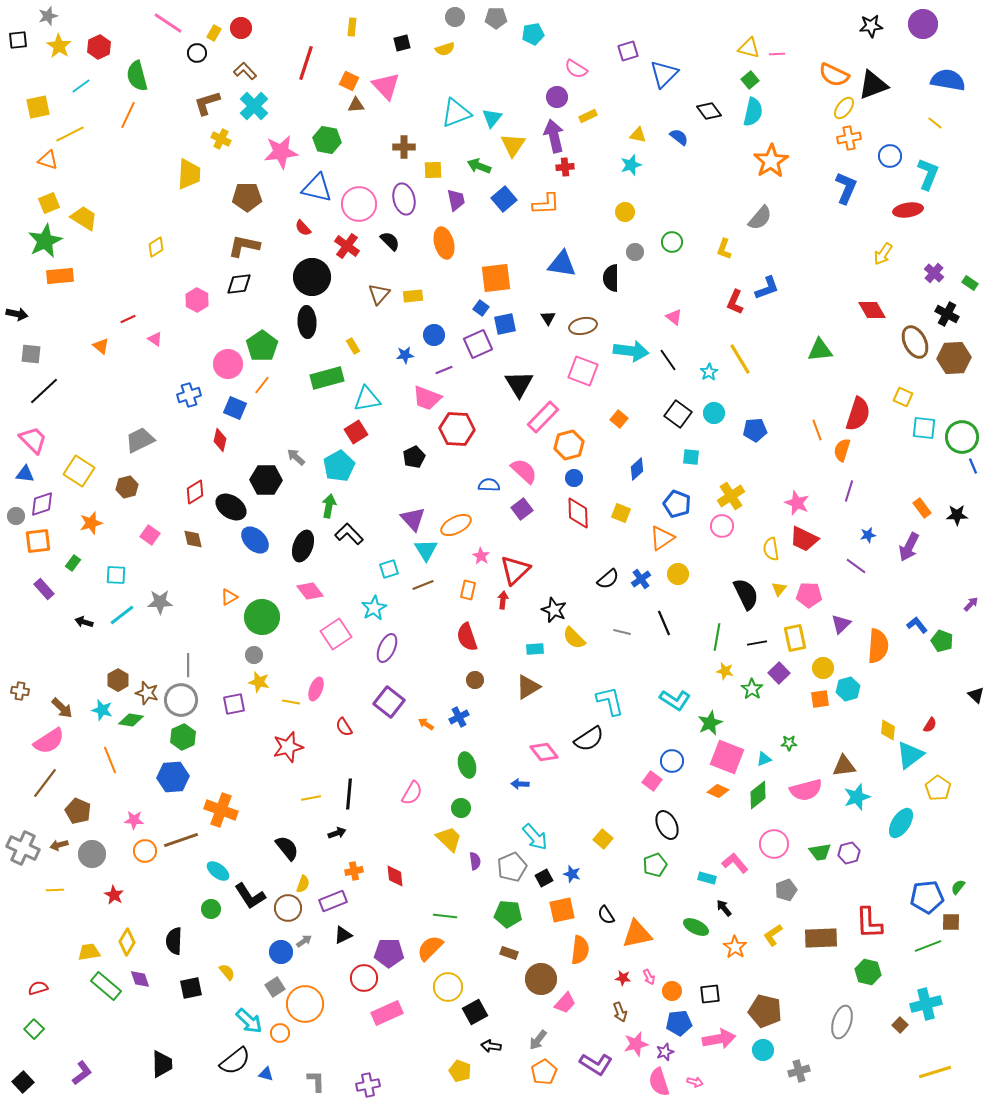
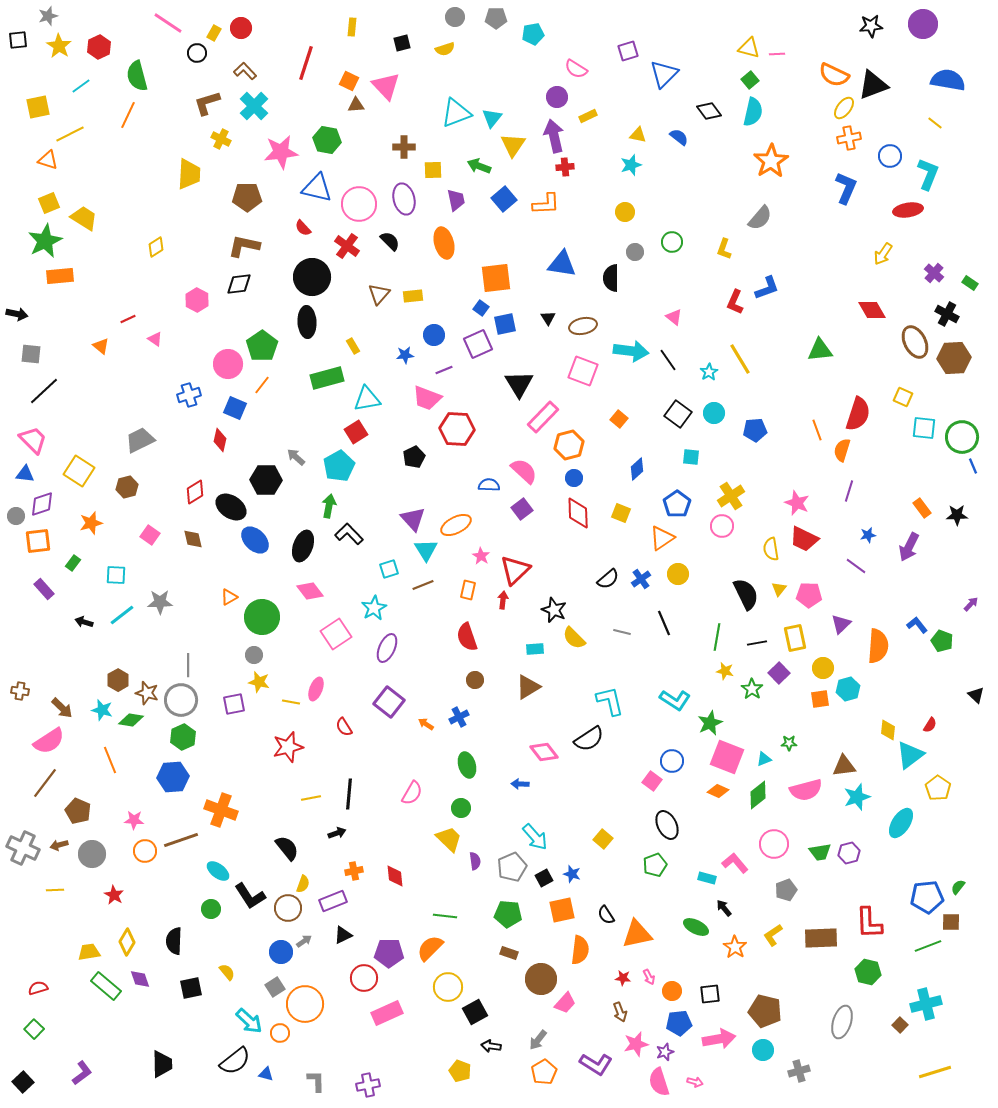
blue pentagon at (677, 504): rotated 16 degrees clockwise
